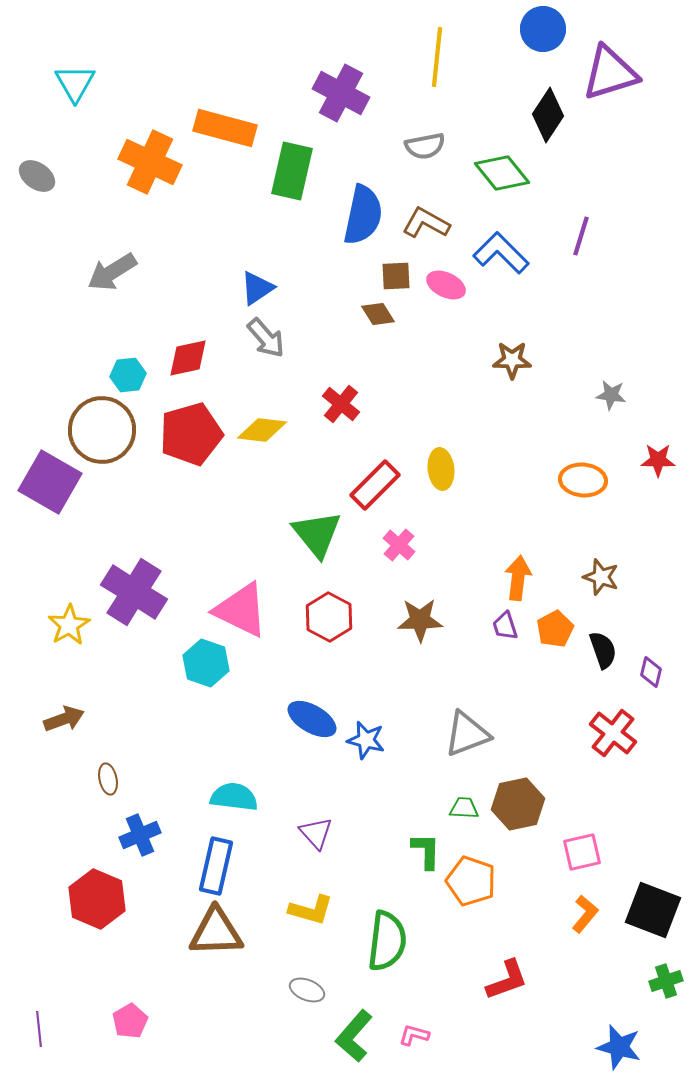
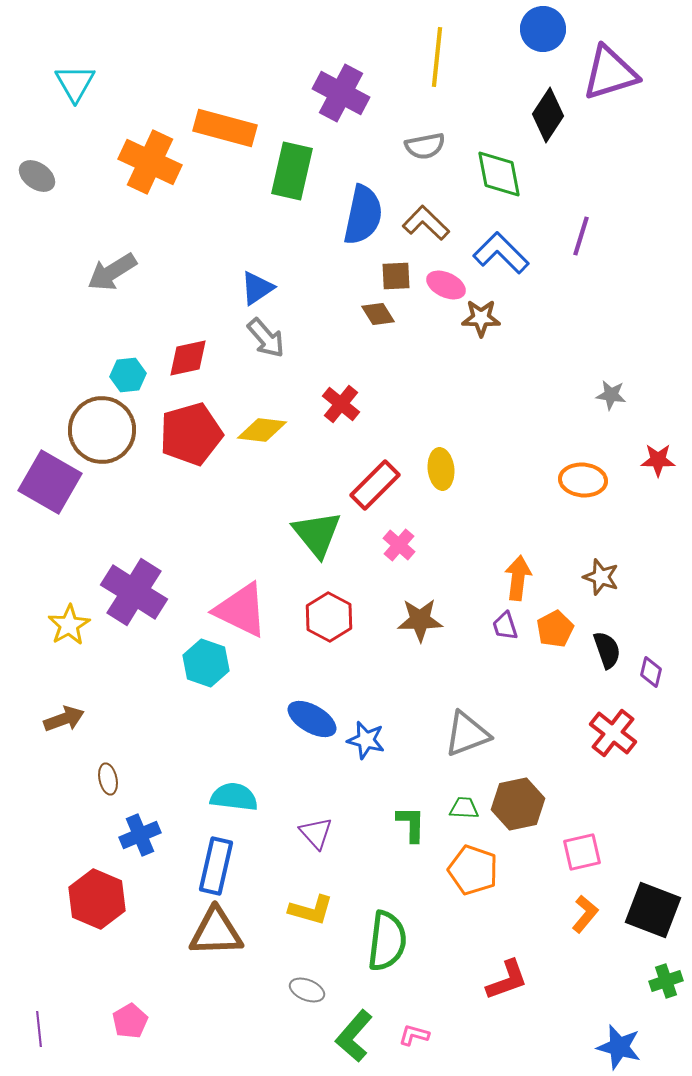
green diamond at (502, 173): moved 3 px left, 1 px down; rotated 28 degrees clockwise
brown L-shape at (426, 223): rotated 15 degrees clockwise
brown star at (512, 360): moved 31 px left, 42 px up
black semicircle at (603, 650): moved 4 px right
green L-shape at (426, 851): moved 15 px left, 27 px up
orange pentagon at (471, 881): moved 2 px right, 11 px up
